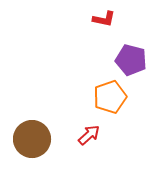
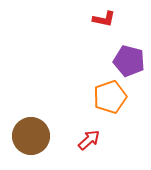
purple pentagon: moved 2 px left, 1 px down
red arrow: moved 5 px down
brown circle: moved 1 px left, 3 px up
